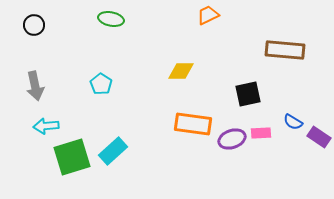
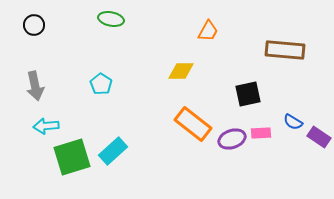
orange trapezoid: moved 16 px down; rotated 145 degrees clockwise
orange rectangle: rotated 30 degrees clockwise
